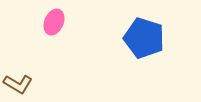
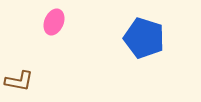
brown L-shape: moved 1 px right, 3 px up; rotated 20 degrees counterclockwise
